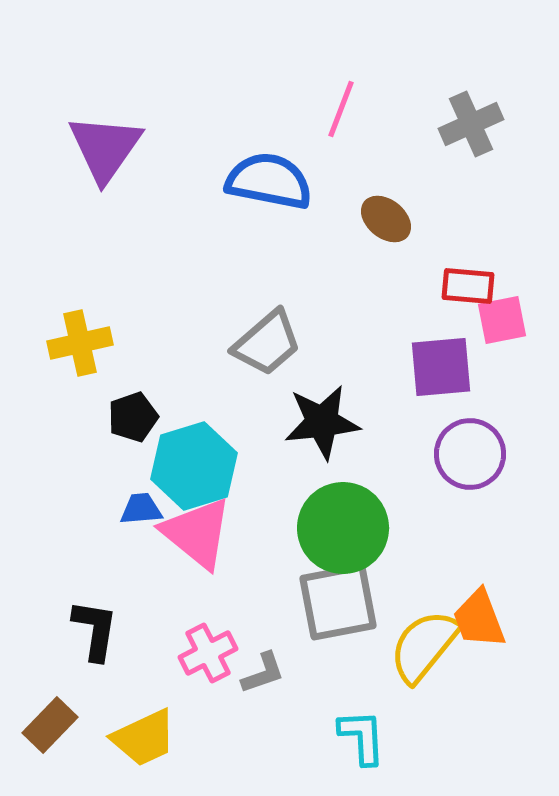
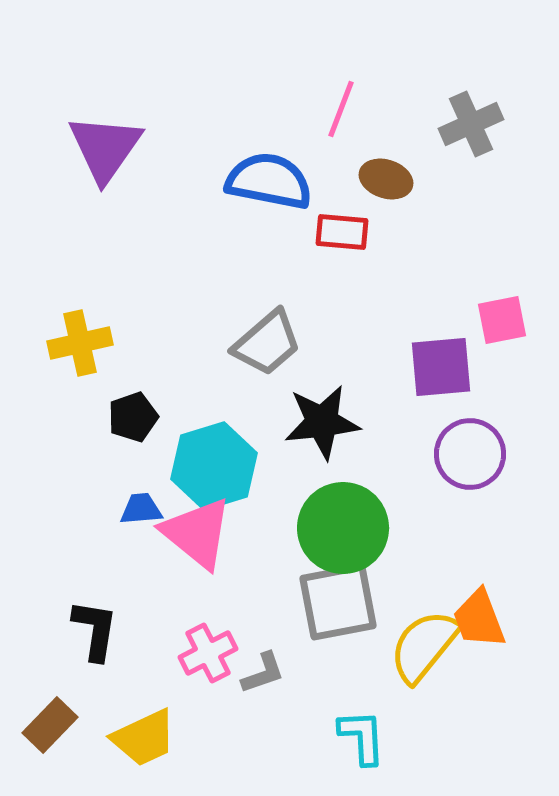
brown ellipse: moved 40 px up; rotated 21 degrees counterclockwise
red rectangle: moved 126 px left, 54 px up
cyan hexagon: moved 20 px right
